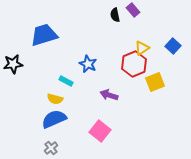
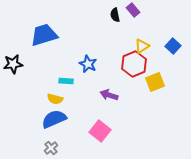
yellow triangle: moved 2 px up
cyan rectangle: rotated 24 degrees counterclockwise
